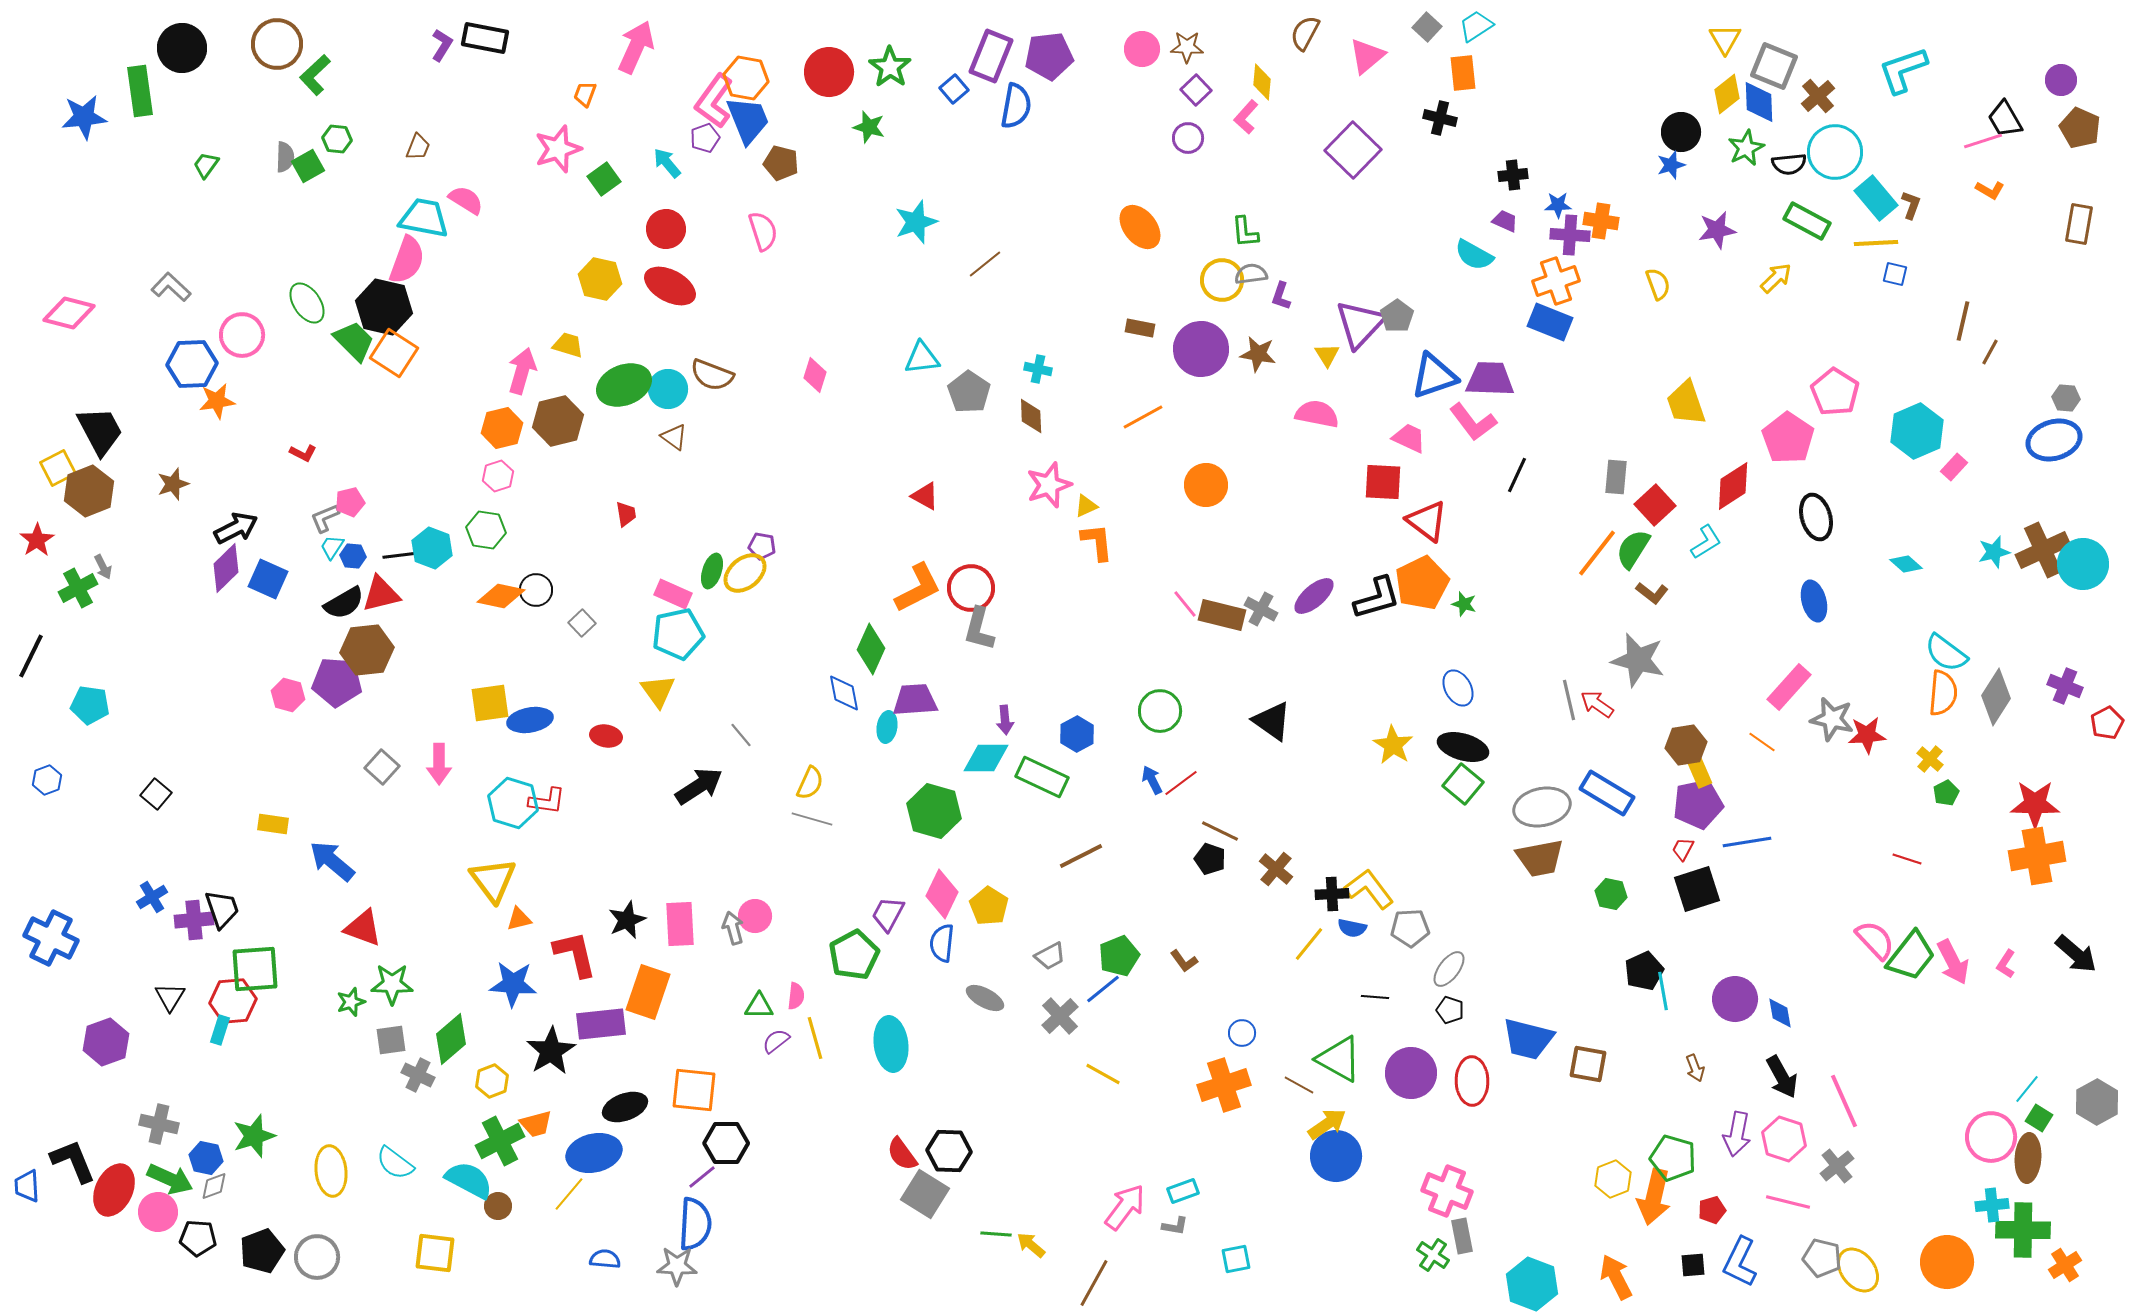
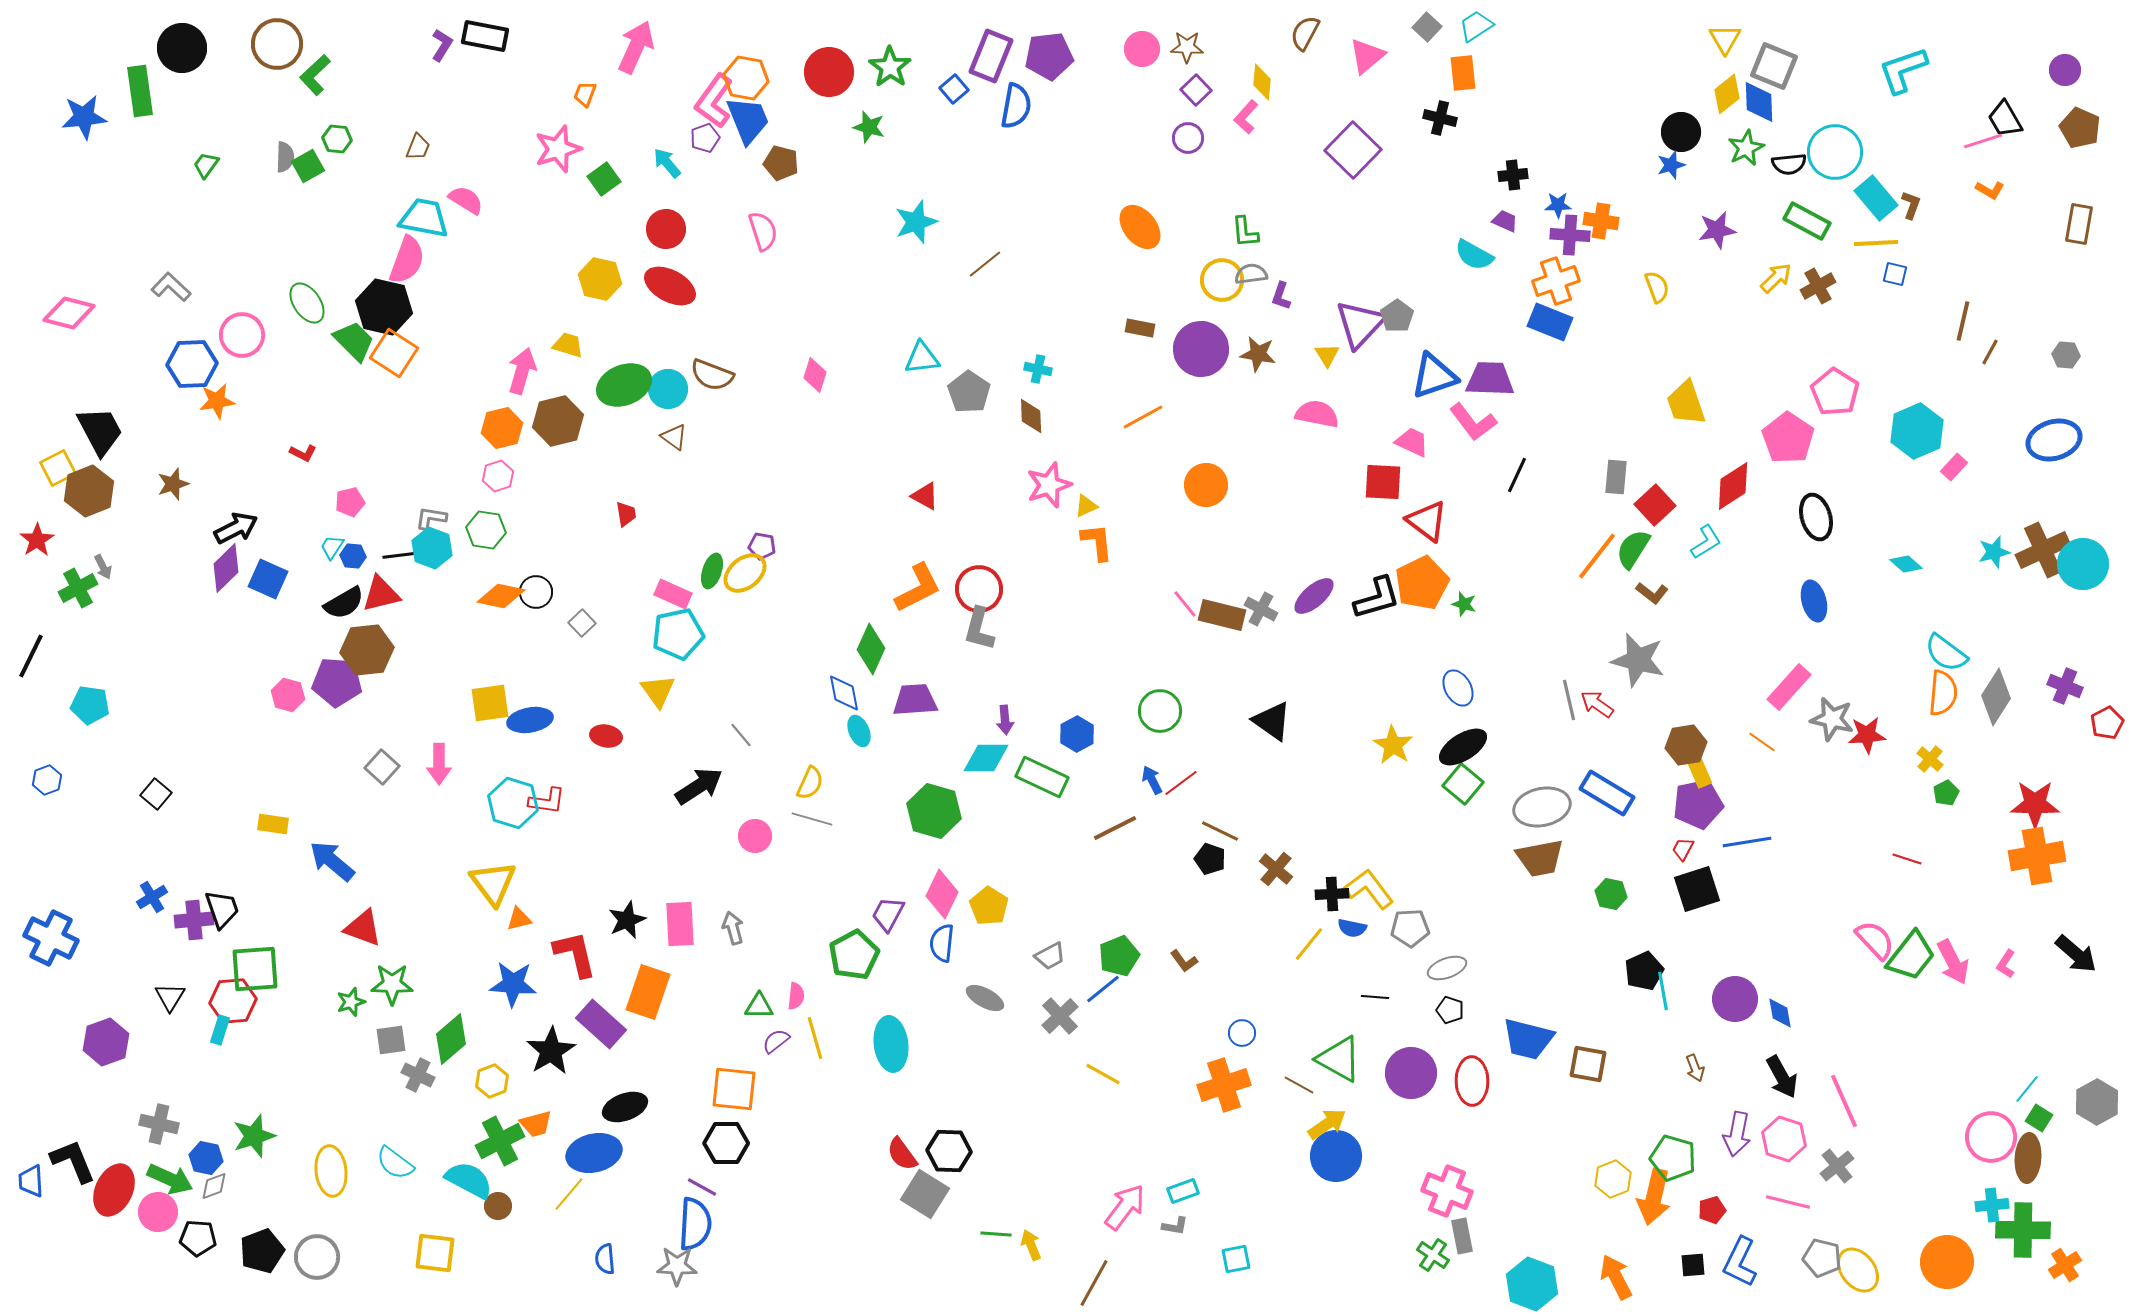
black rectangle at (485, 38): moved 2 px up
purple circle at (2061, 80): moved 4 px right, 10 px up
brown cross at (1818, 96): moved 190 px down; rotated 12 degrees clockwise
yellow semicircle at (1658, 284): moved 1 px left, 3 px down
gray hexagon at (2066, 398): moved 43 px up
pink trapezoid at (1409, 438): moved 3 px right, 4 px down
gray L-shape at (325, 518): moved 106 px right; rotated 32 degrees clockwise
orange line at (1597, 553): moved 3 px down
red circle at (971, 588): moved 8 px right, 1 px down
black circle at (536, 590): moved 2 px down
cyan ellipse at (887, 727): moved 28 px left, 4 px down; rotated 32 degrees counterclockwise
black ellipse at (1463, 747): rotated 48 degrees counterclockwise
brown line at (1081, 856): moved 34 px right, 28 px up
yellow triangle at (493, 880): moved 3 px down
pink circle at (755, 916): moved 80 px up
gray ellipse at (1449, 969): moved 2 px left, 1 px up; rotated 33 degrees clockwise
purple rectangle at (601, 1024): rotated 48 degrees clockwise
orange square at (694, 1090): moved 40 px right, 1 px up
purple line at (702, 1177): moved 10 px down; rotated 68 degrees clockwise
blue trapezoid at (27, 1186): moved 4 px right, 5 px up
yellow arrow at (1031, 1245): rotated 28 degrees clockwise
blue semicircle at (605, 1259): rotated 100 degrees counterclockwise
